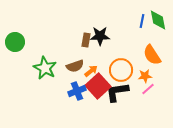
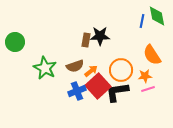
green diamond: moved 1 px left, 4 px up
pink line: rotated 24 degrees clockwise
